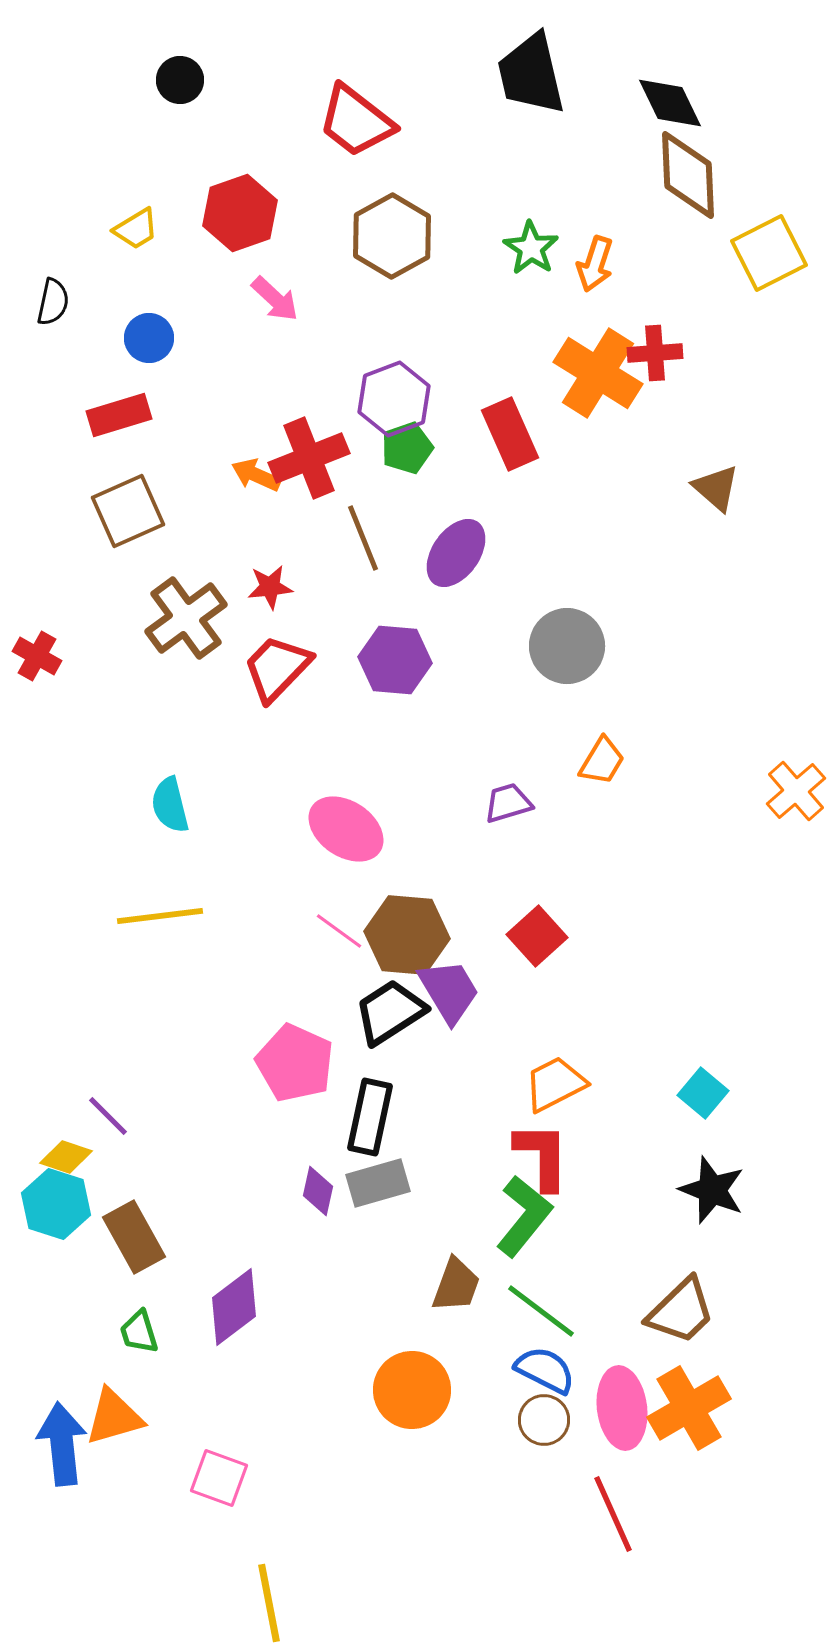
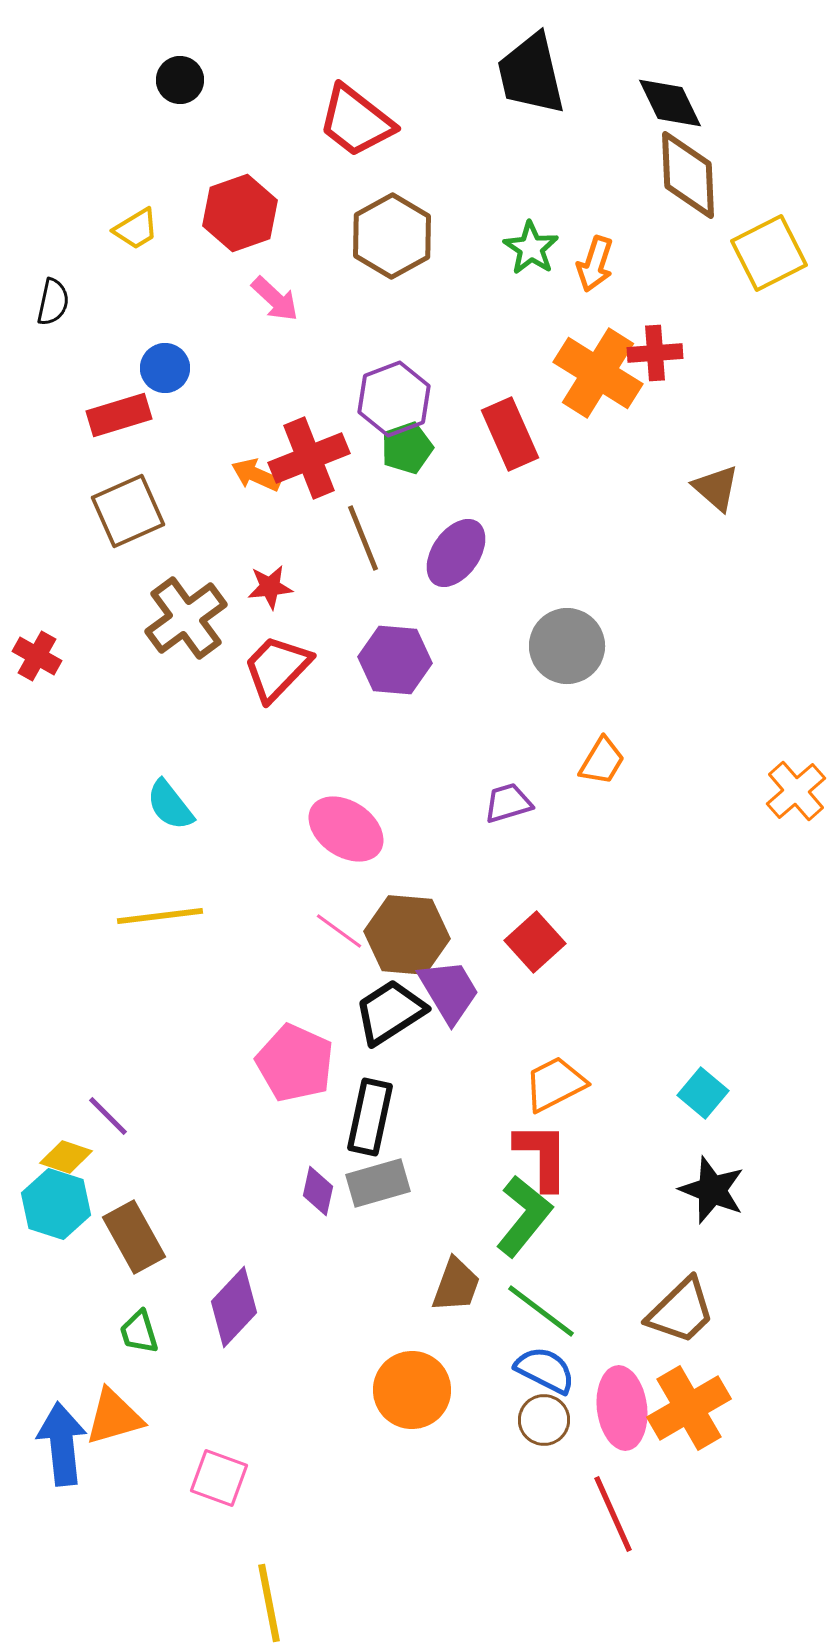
blue circle at (149, 338): moved 16 px right, 30 px down
cyan semicircle at (170, 805): rotated 24 degrees counterclockwise
red square at (537, 936): moved 2 px left, 6 px down
purple diamond at (234, 1307): rotated 10 degrees counterclockwise
